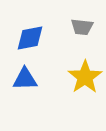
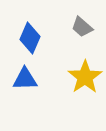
gray trapezoid: rotated 35 degrees clockwise
blue diamond: rotated 56 degrees counterclockwise
